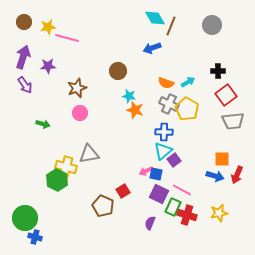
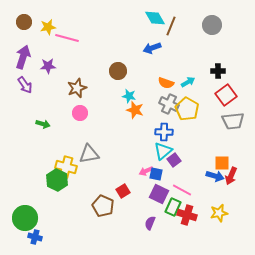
orange square at (222, 159): moved 4 px down
red arrow at (237, 175): moved 6 px left, 1 px down
